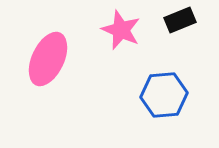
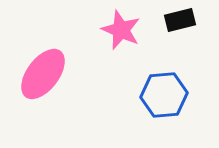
black rectangle: rotated 8 degrees clockwise
pink ellipse: moved 5 px left, 15 px down; rotated 12 degrees clockwise
